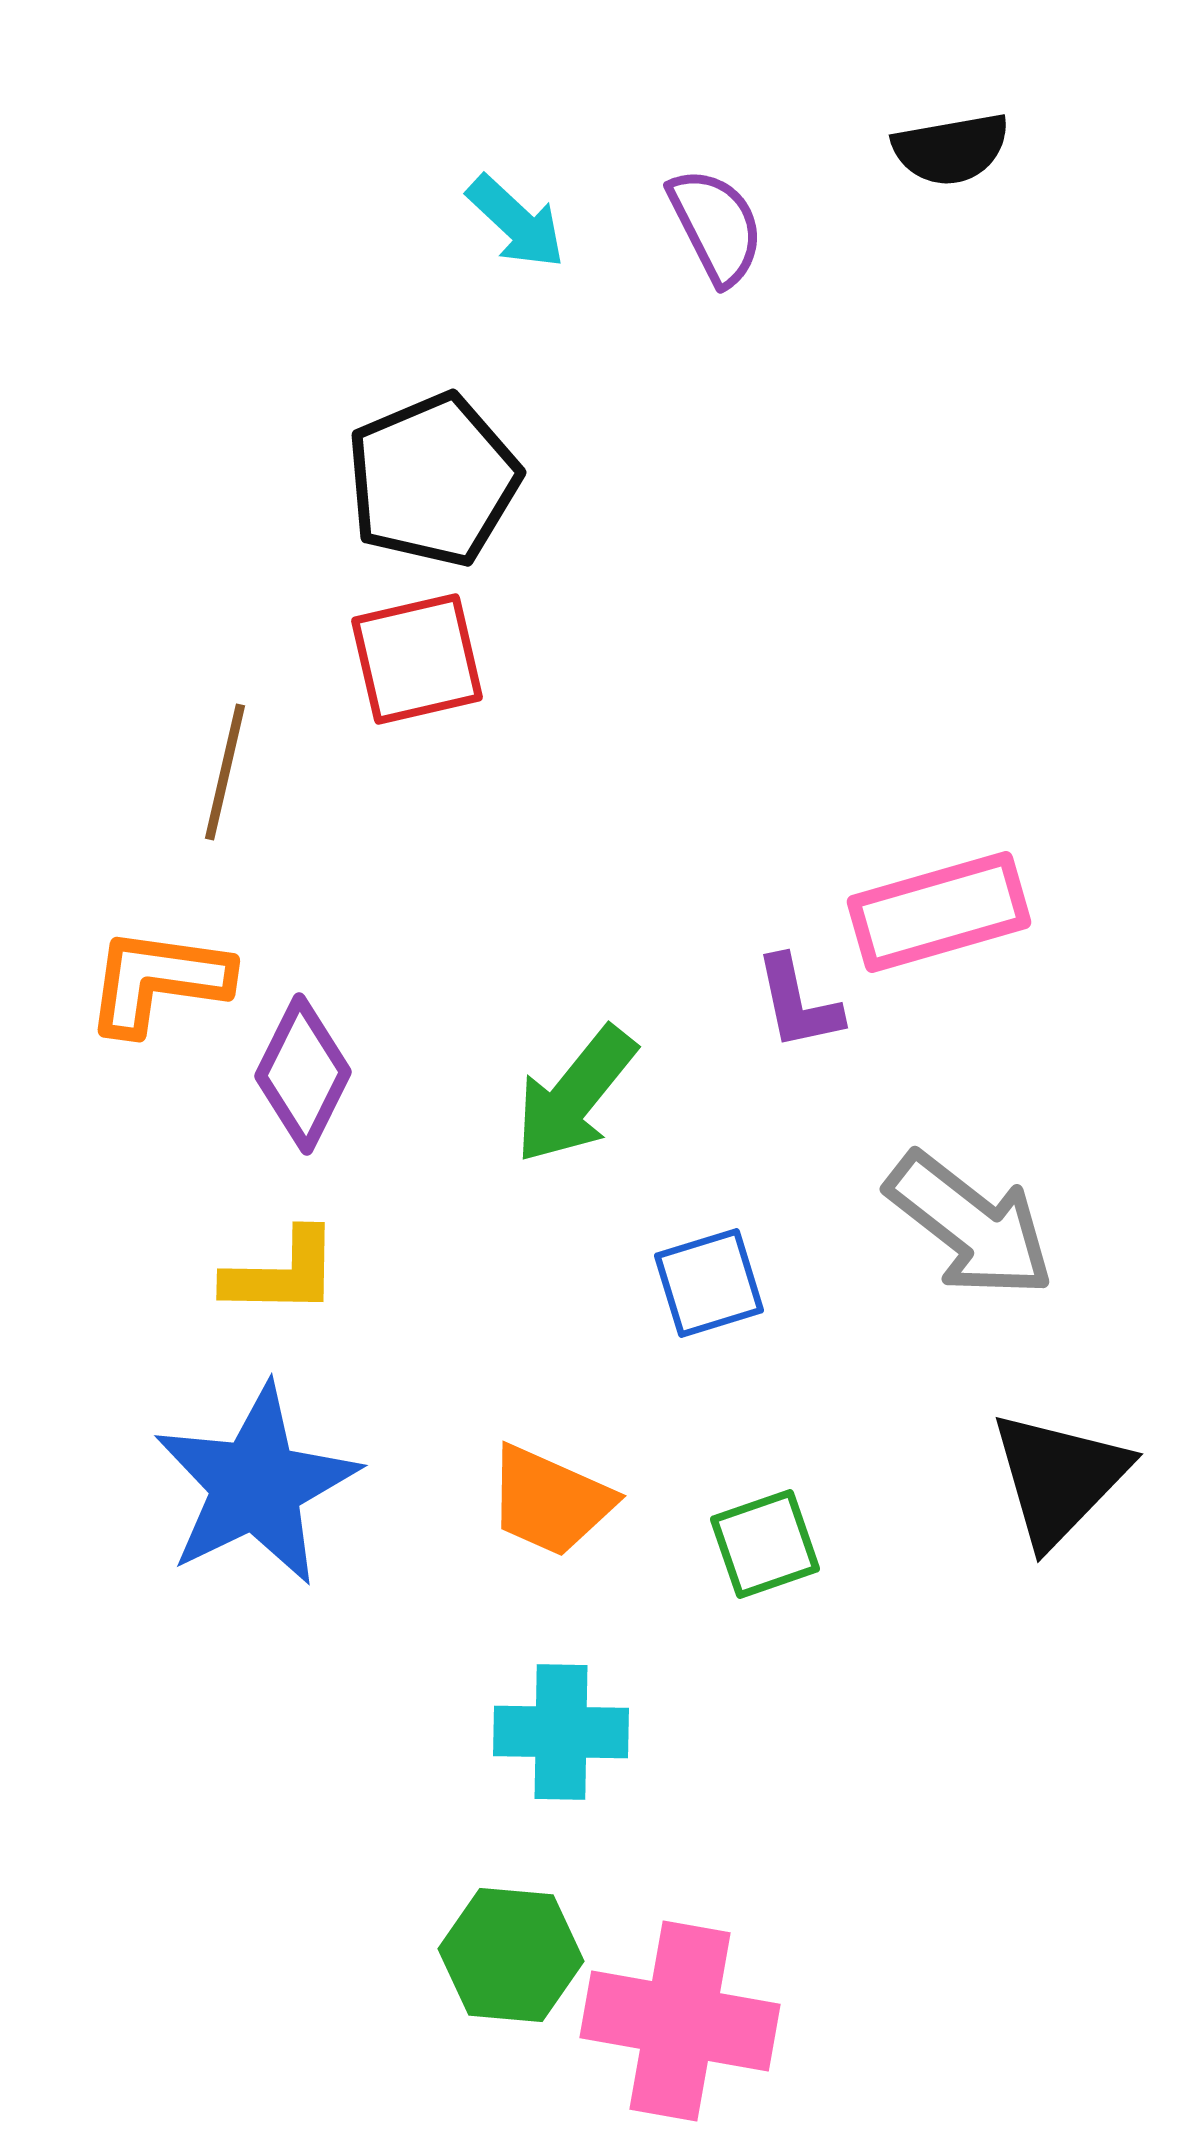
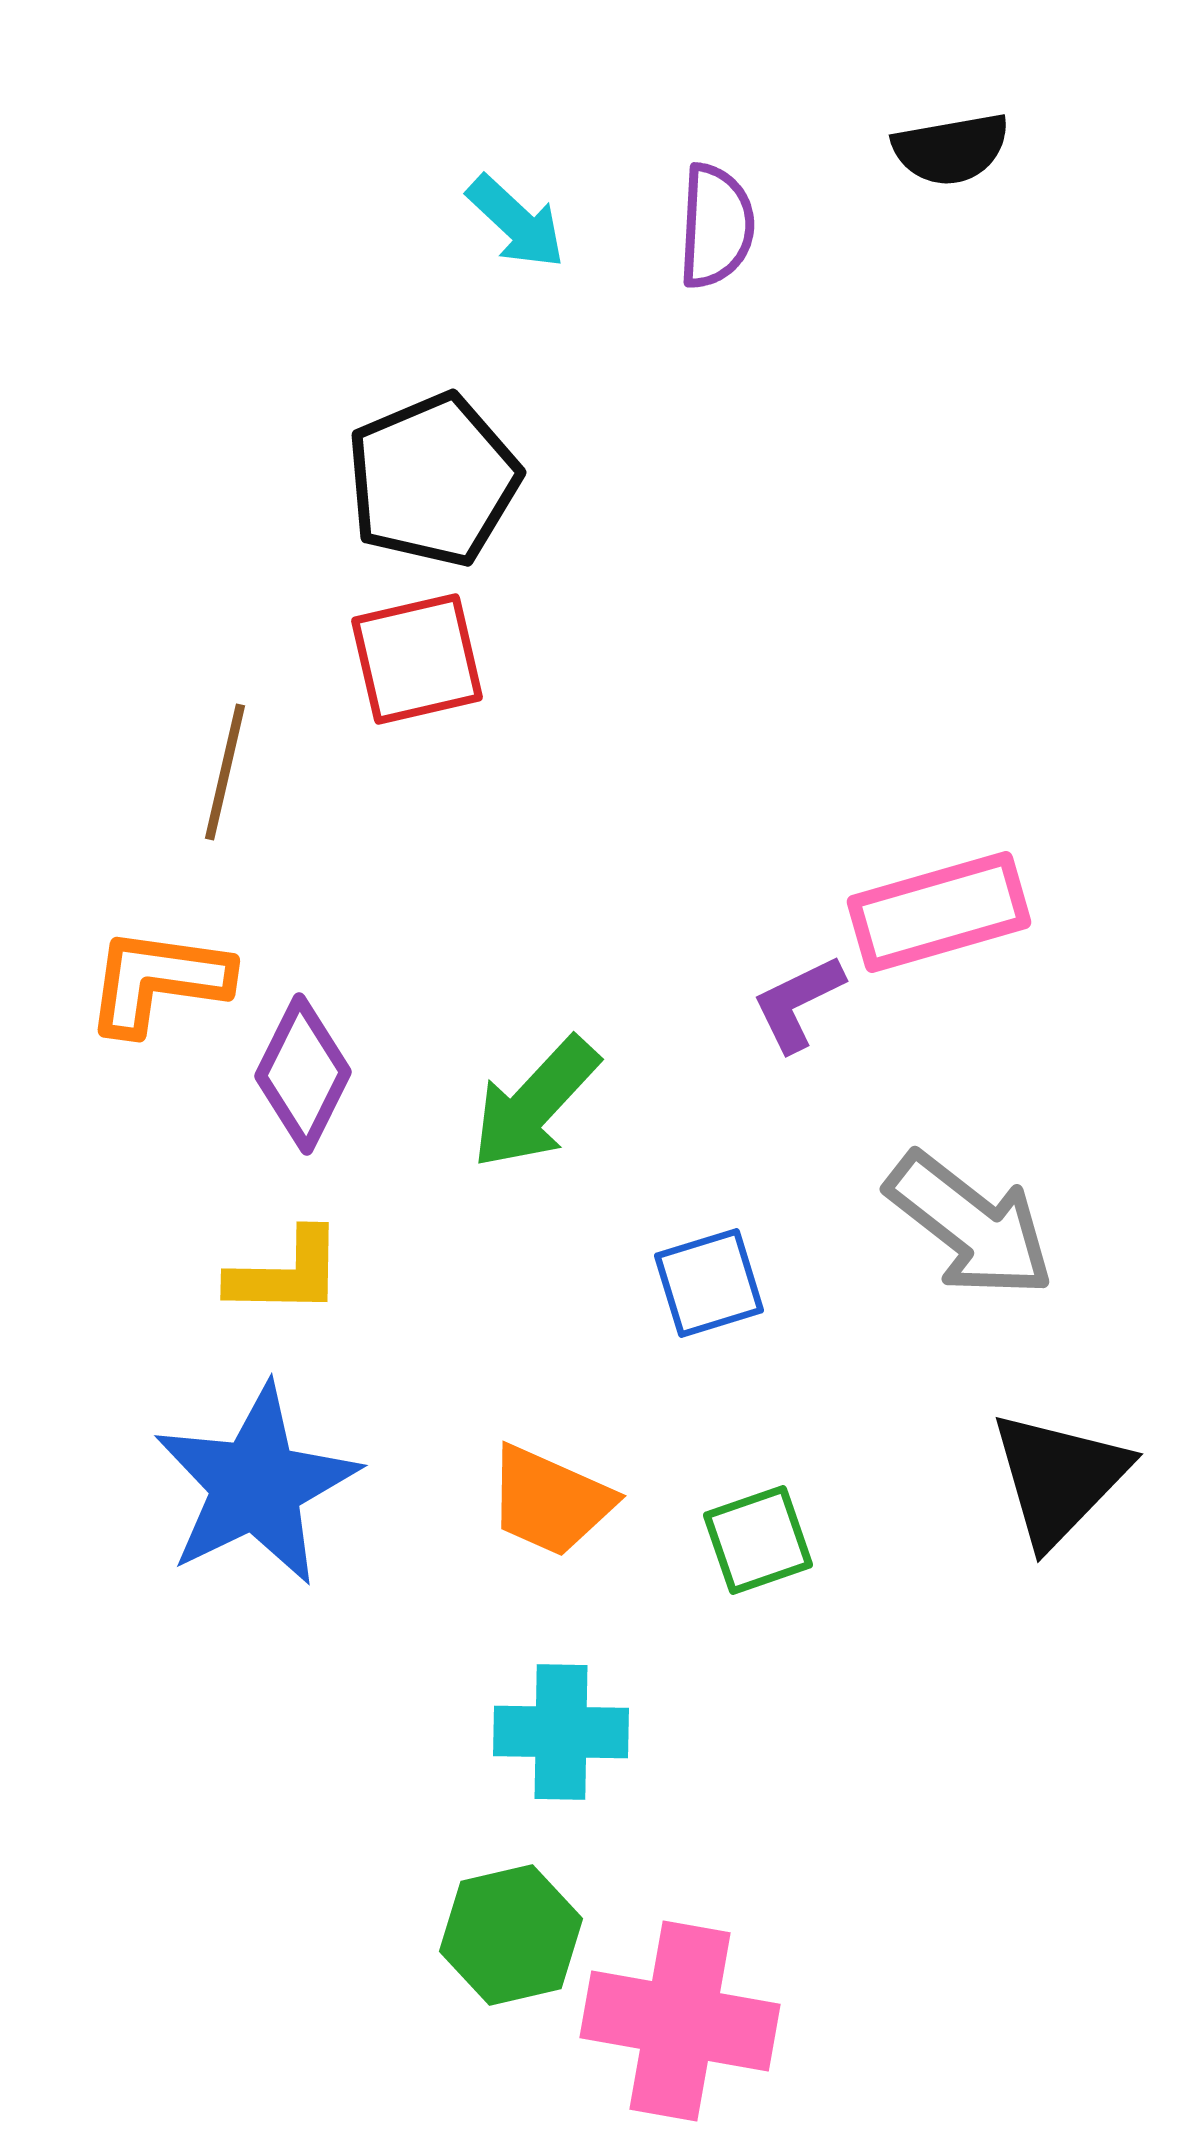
purple semicircle: rotated 30 degrees clockwise
purple L-shape: rotated 76 degrees clockwise
green arrow: moved 40 px left, 8 px down; rotated 4 degrees clockwise
yellow L-shape: moved 4 px right
green square: moved 7 px left, 4 px up
green hexagon: moved 20 px up; rotated 18 degrees counterclockwise
